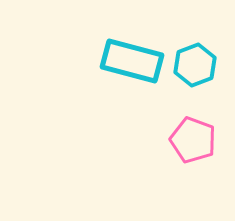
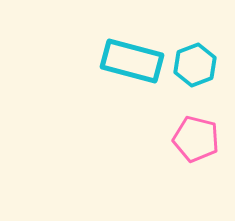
pink pentagon: moved 3 px right, 1 px up; rotated 6 degrees counterclockwise
